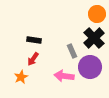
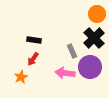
pink arrow: moved 1 px right, 3 px up
